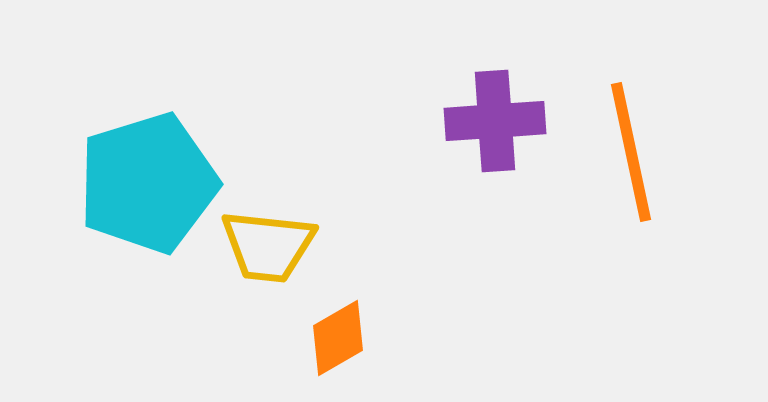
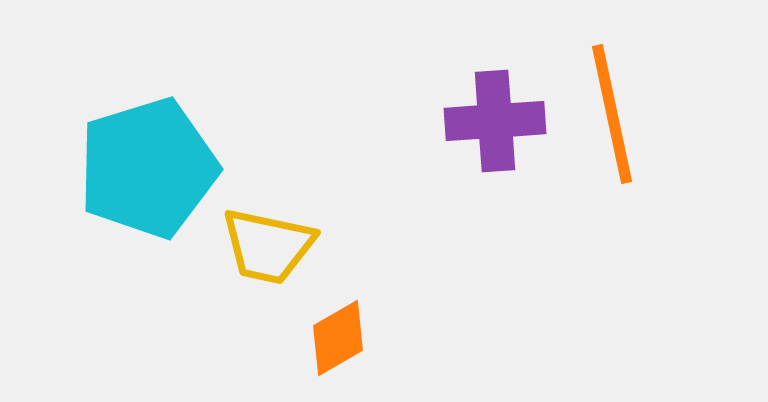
orange line: moved 19 px left, 38 px up
cyan pentagon: moved 15 px up
yellow trapezoid: rotated 6 degrees clockwise
